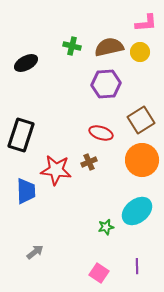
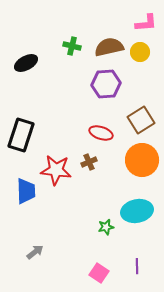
cyan ellipse: rotated 28 degrees clockwise
